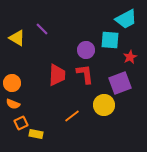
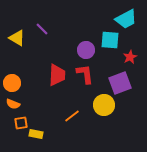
orange square: rotated 16 degrees clockwise
